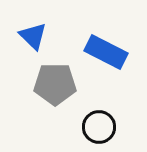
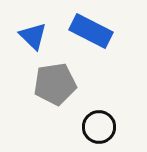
blue rectangle: moved 15 px left, 21 px up
gray pentagon: rotated 9 degrees counterclockwise
